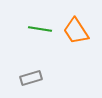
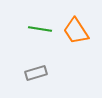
gray rectangle: moved 5 px right, 5 px up
